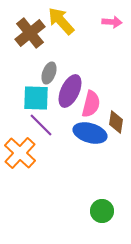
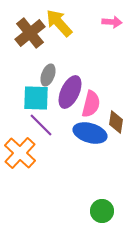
yellow arrow: moved 2 px left, 2 px down
gray ellipse: moved 1 px left, 2 px down
purple ellipse: moved 1 px down
